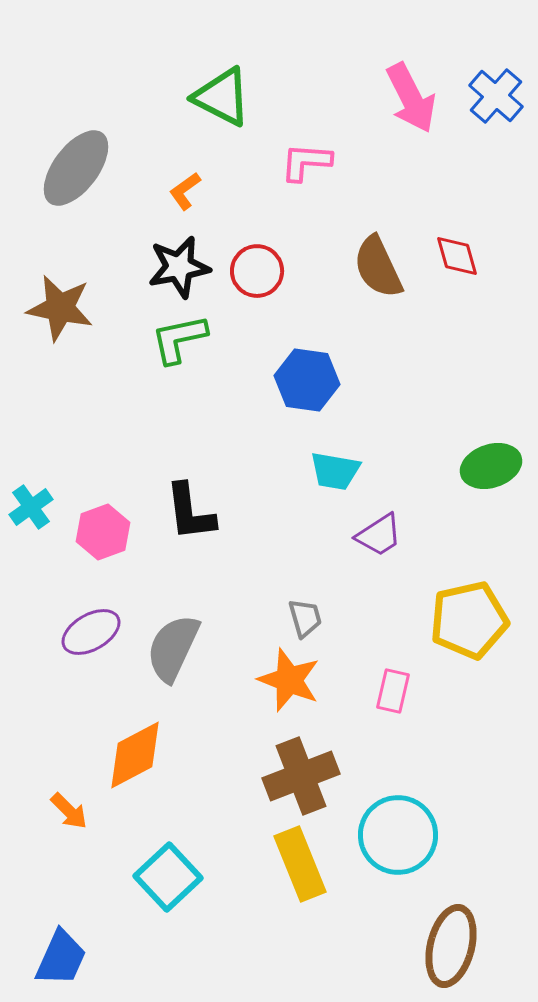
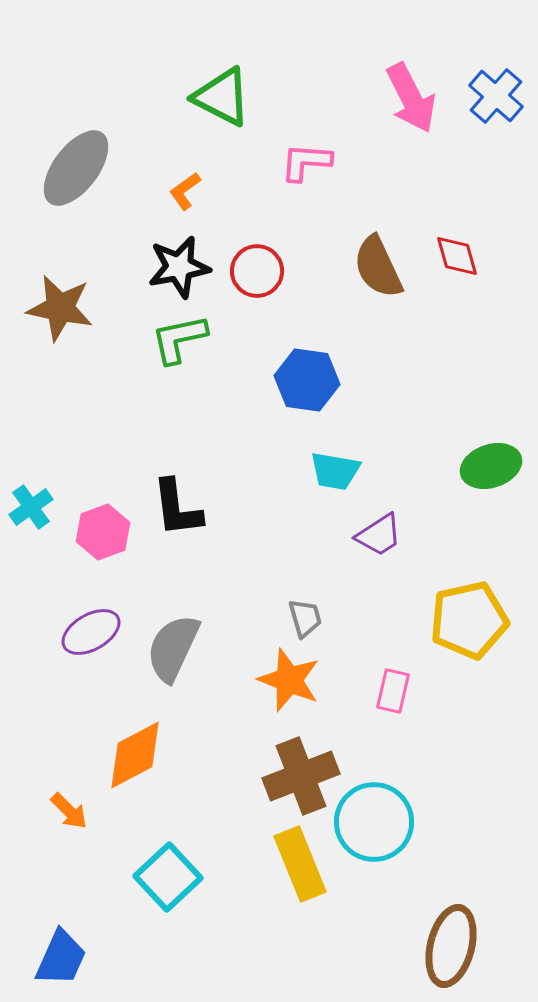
black L-shape: moved 13 px left, 4 px up
cyan circle: moved 24 px left, 13 px up
